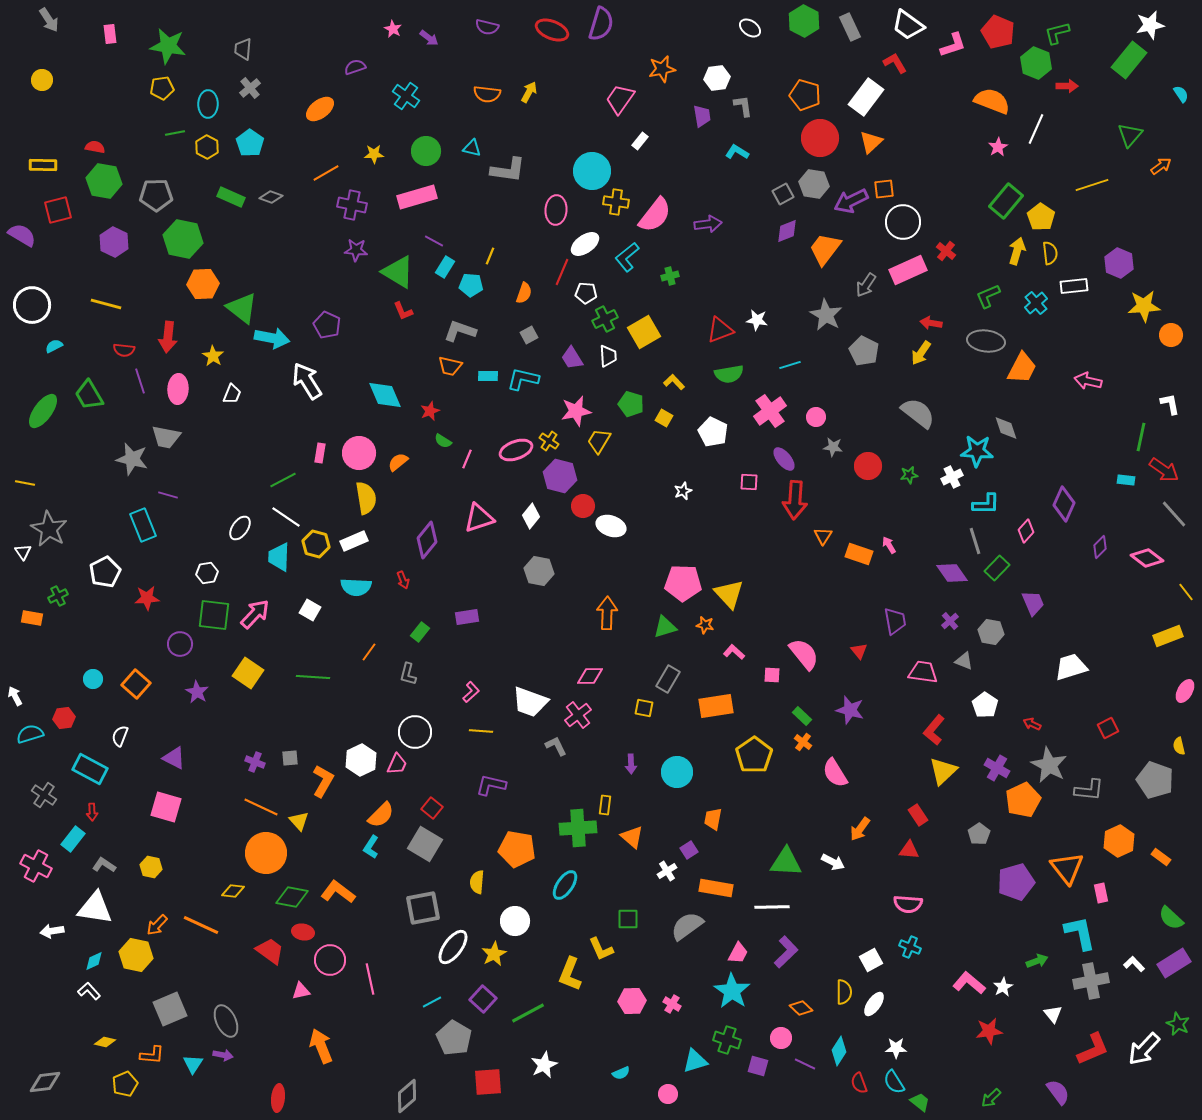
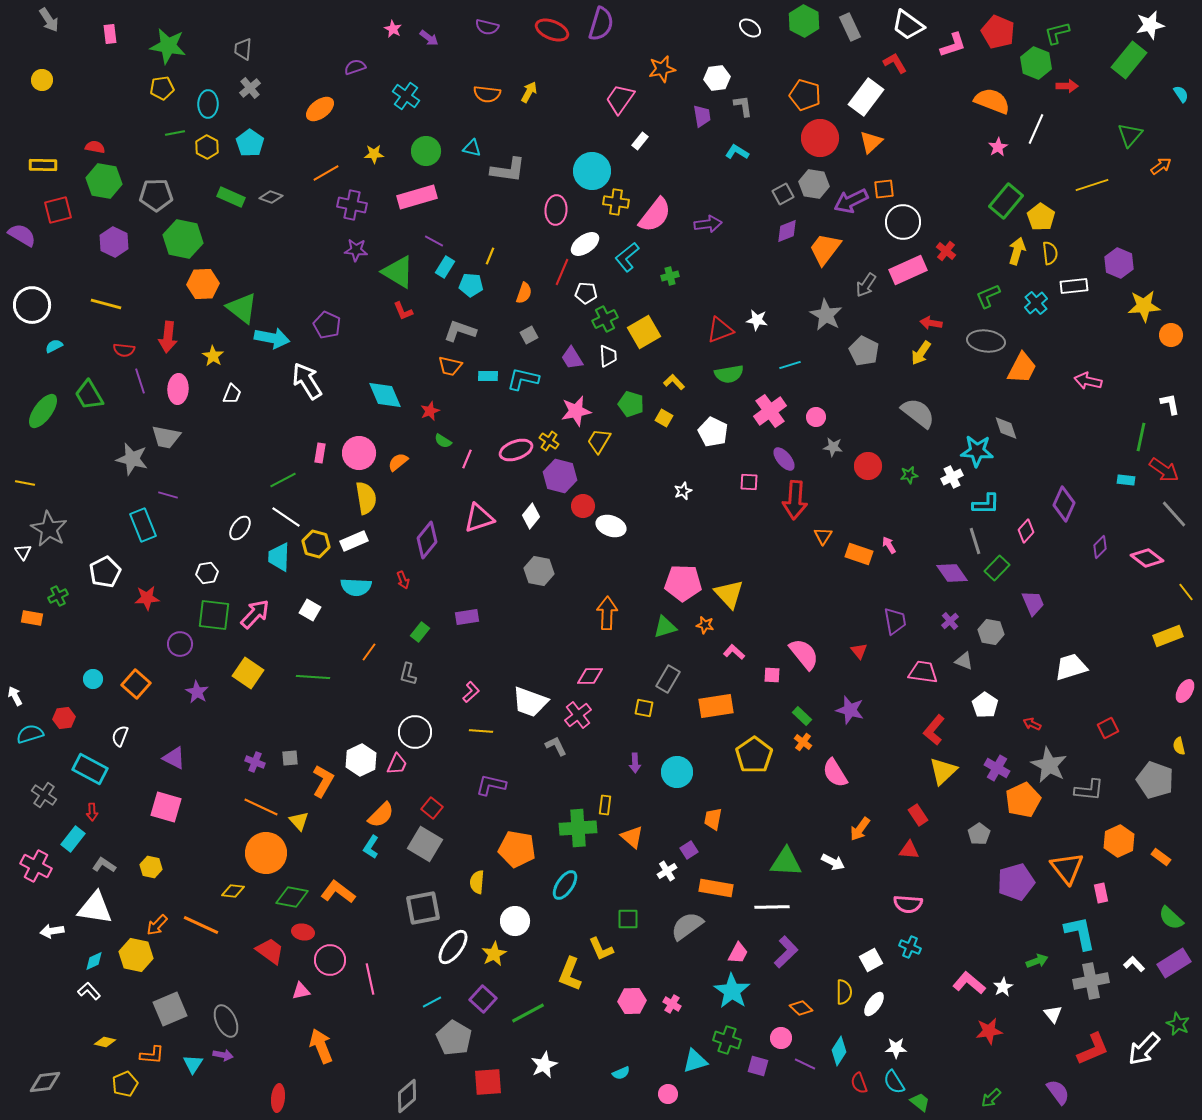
purple arrow at (631, 764): moved 4 px right, 1 px up
